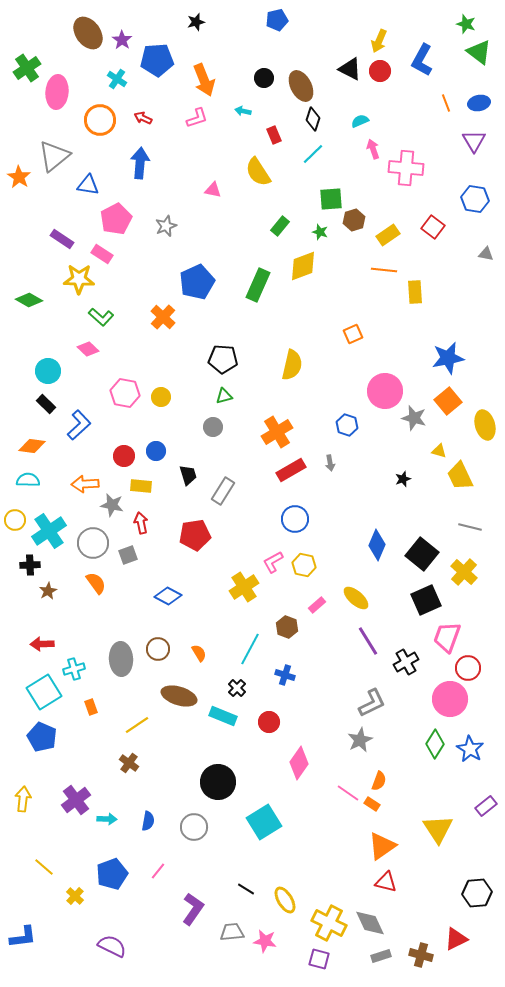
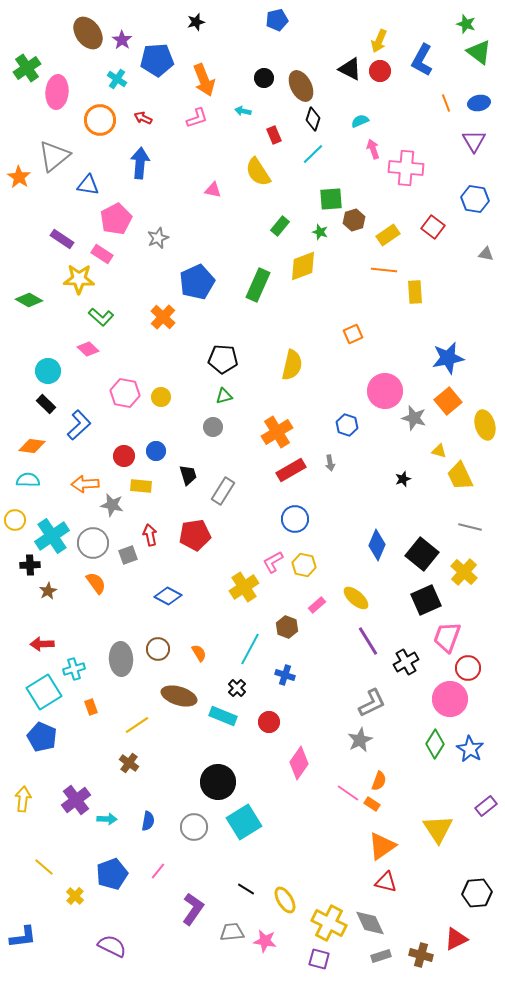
gray star at (166, 226): moved 8 px left, 12 px down
red arrow at (141, 523): moved 9 px right, 12 px down
cyan cross at (49, 531): moved 3 px right, 5 px down
cyan square at (264, 822): moved 20 px left
